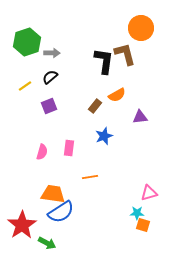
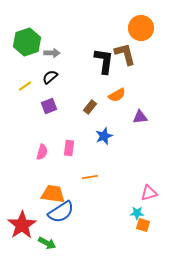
brown rectangle: moved 5 px left, 1 px down
